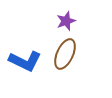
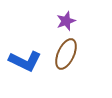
brown ellipse: moved 1 px right
